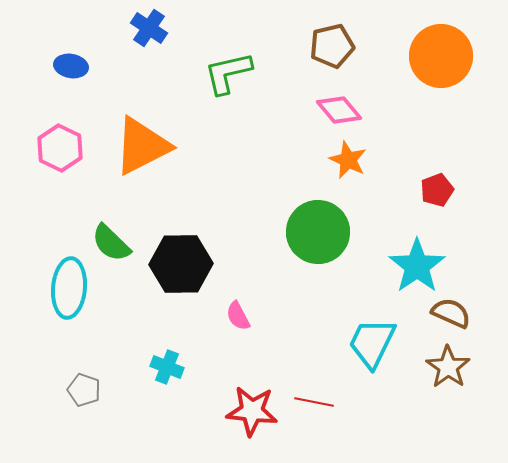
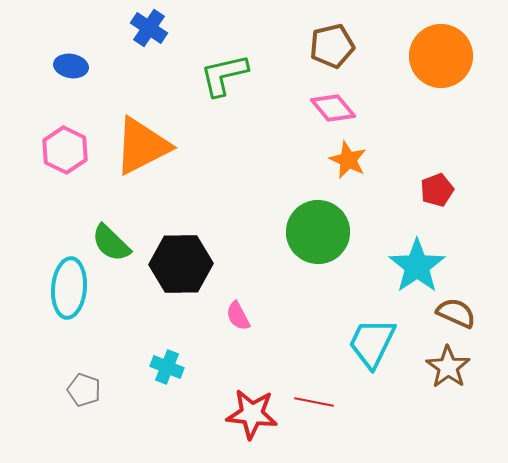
green L-shape: moved 4 px left, 2 px down
pink diamond: moved 6 px left, 2 px up
pink hexagon: moved 5 px right, 2 px down
brown semicircle: moved 5 px right
red star: moved 3 px down
